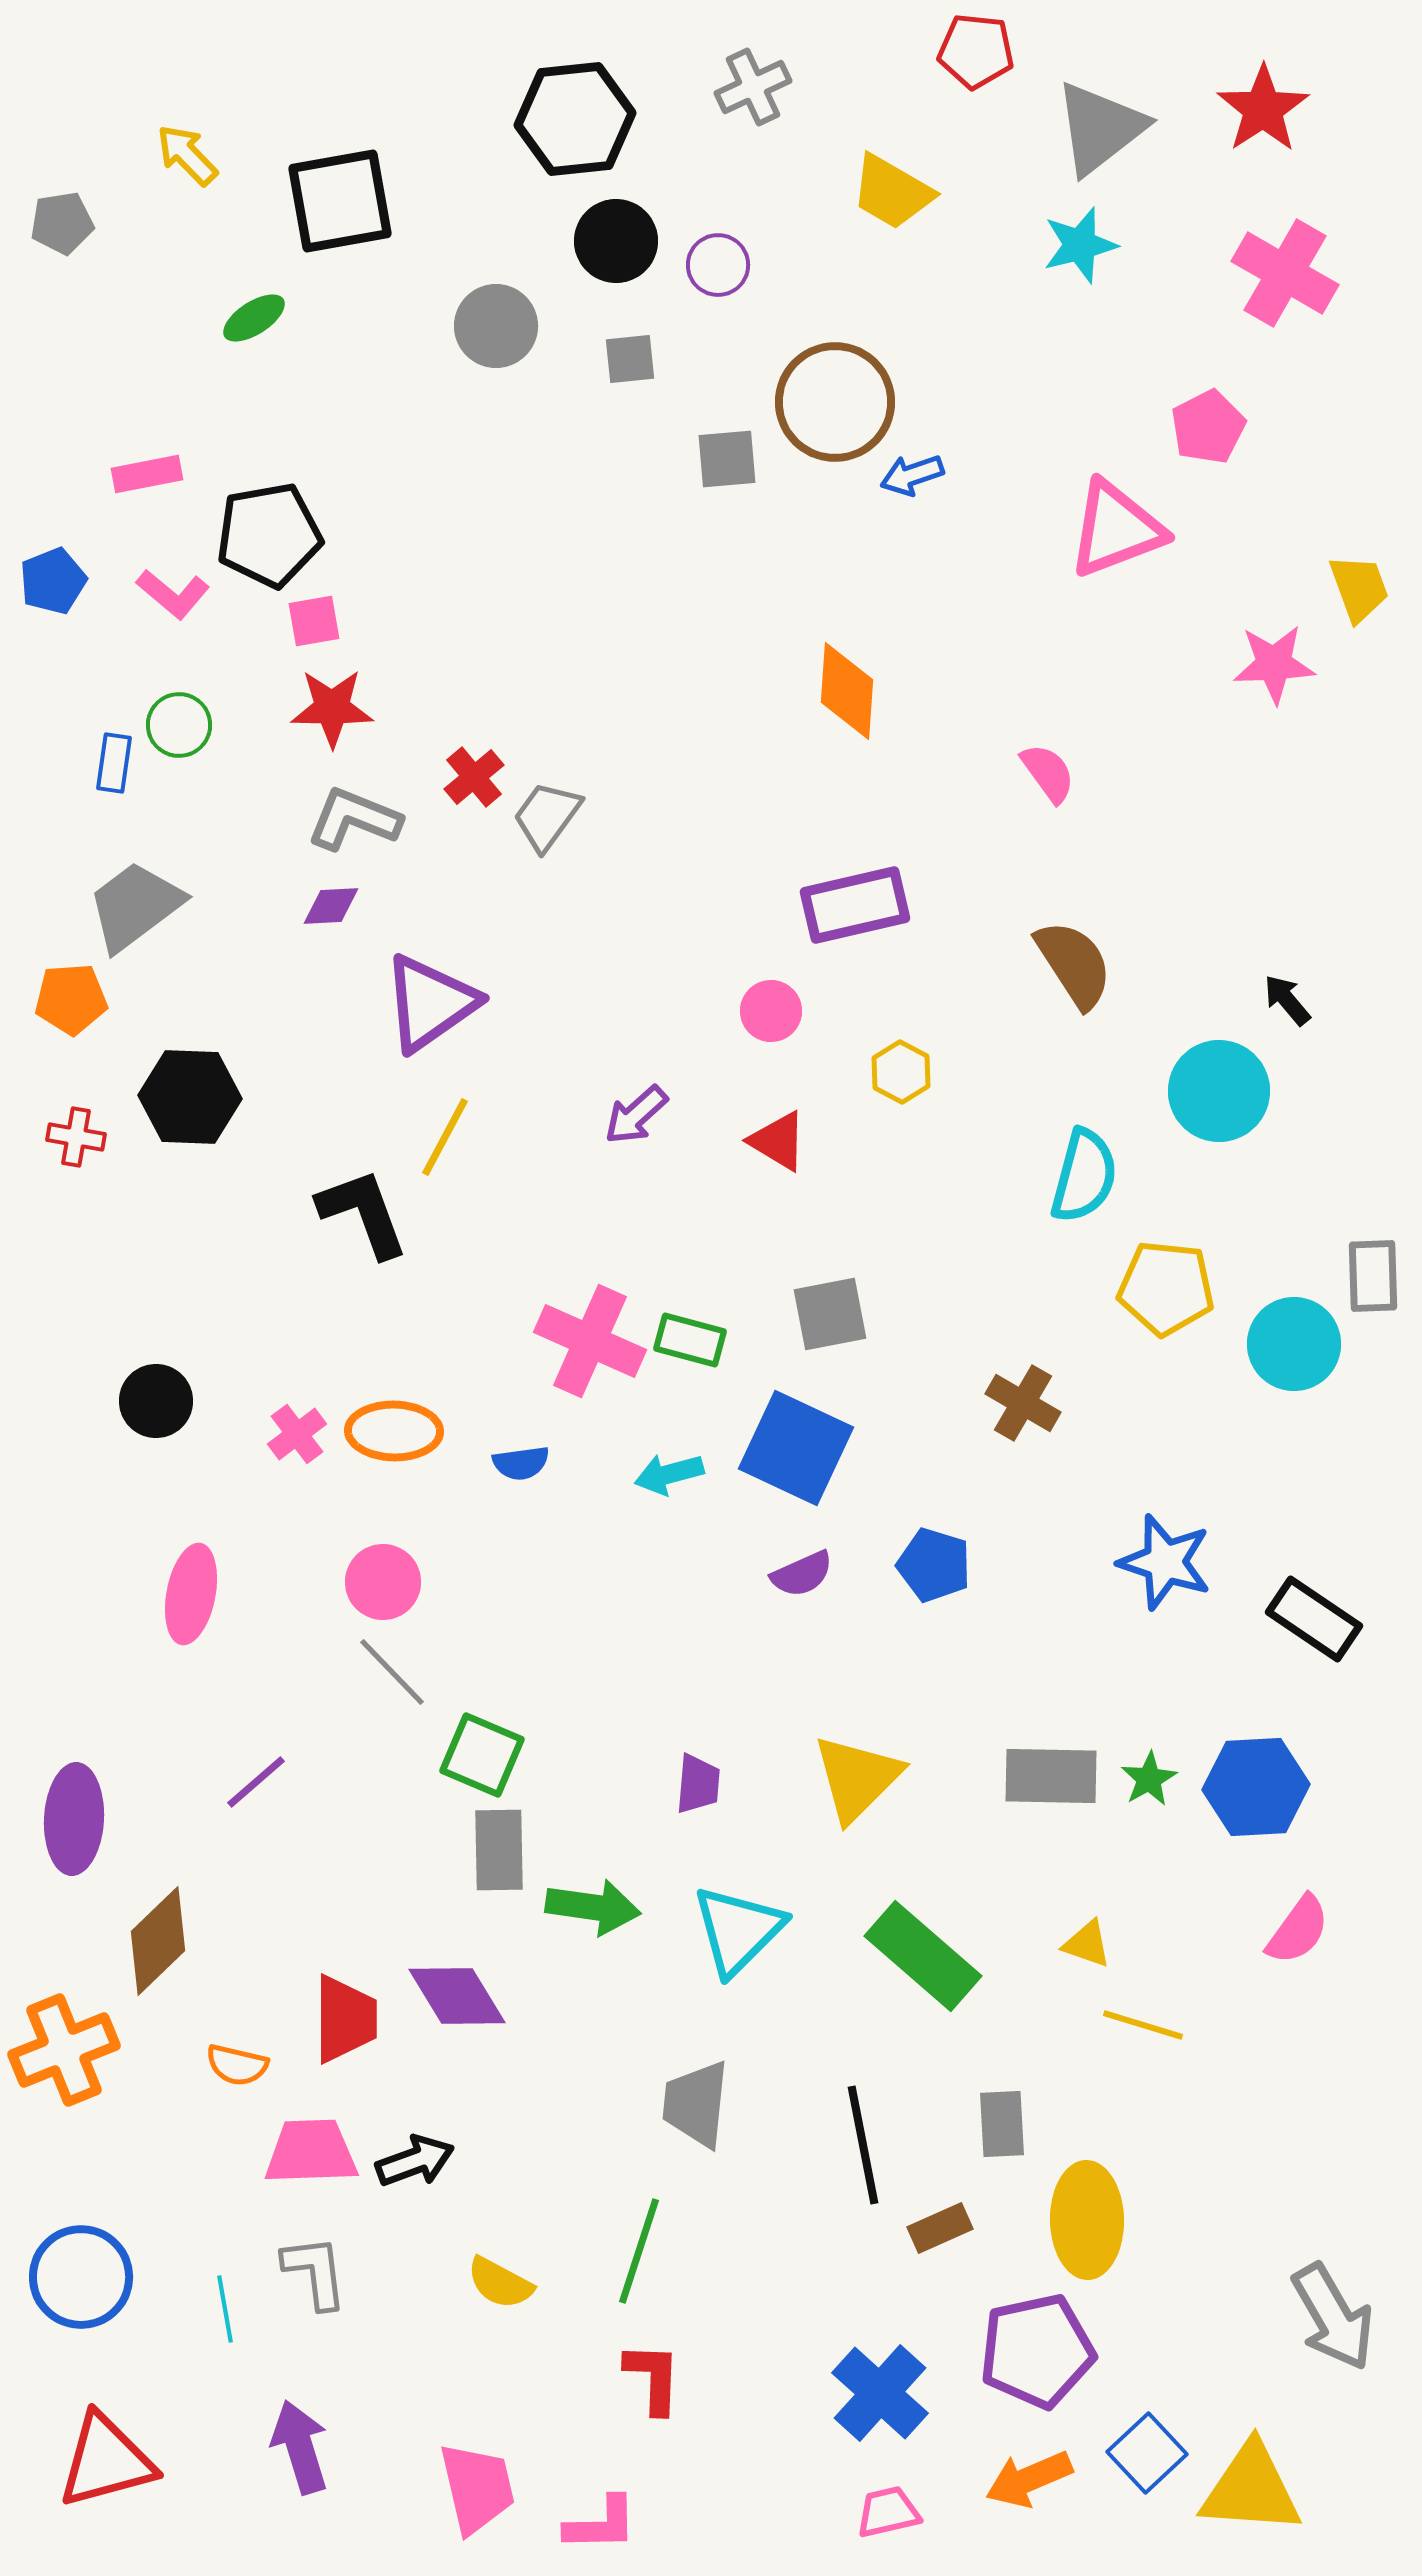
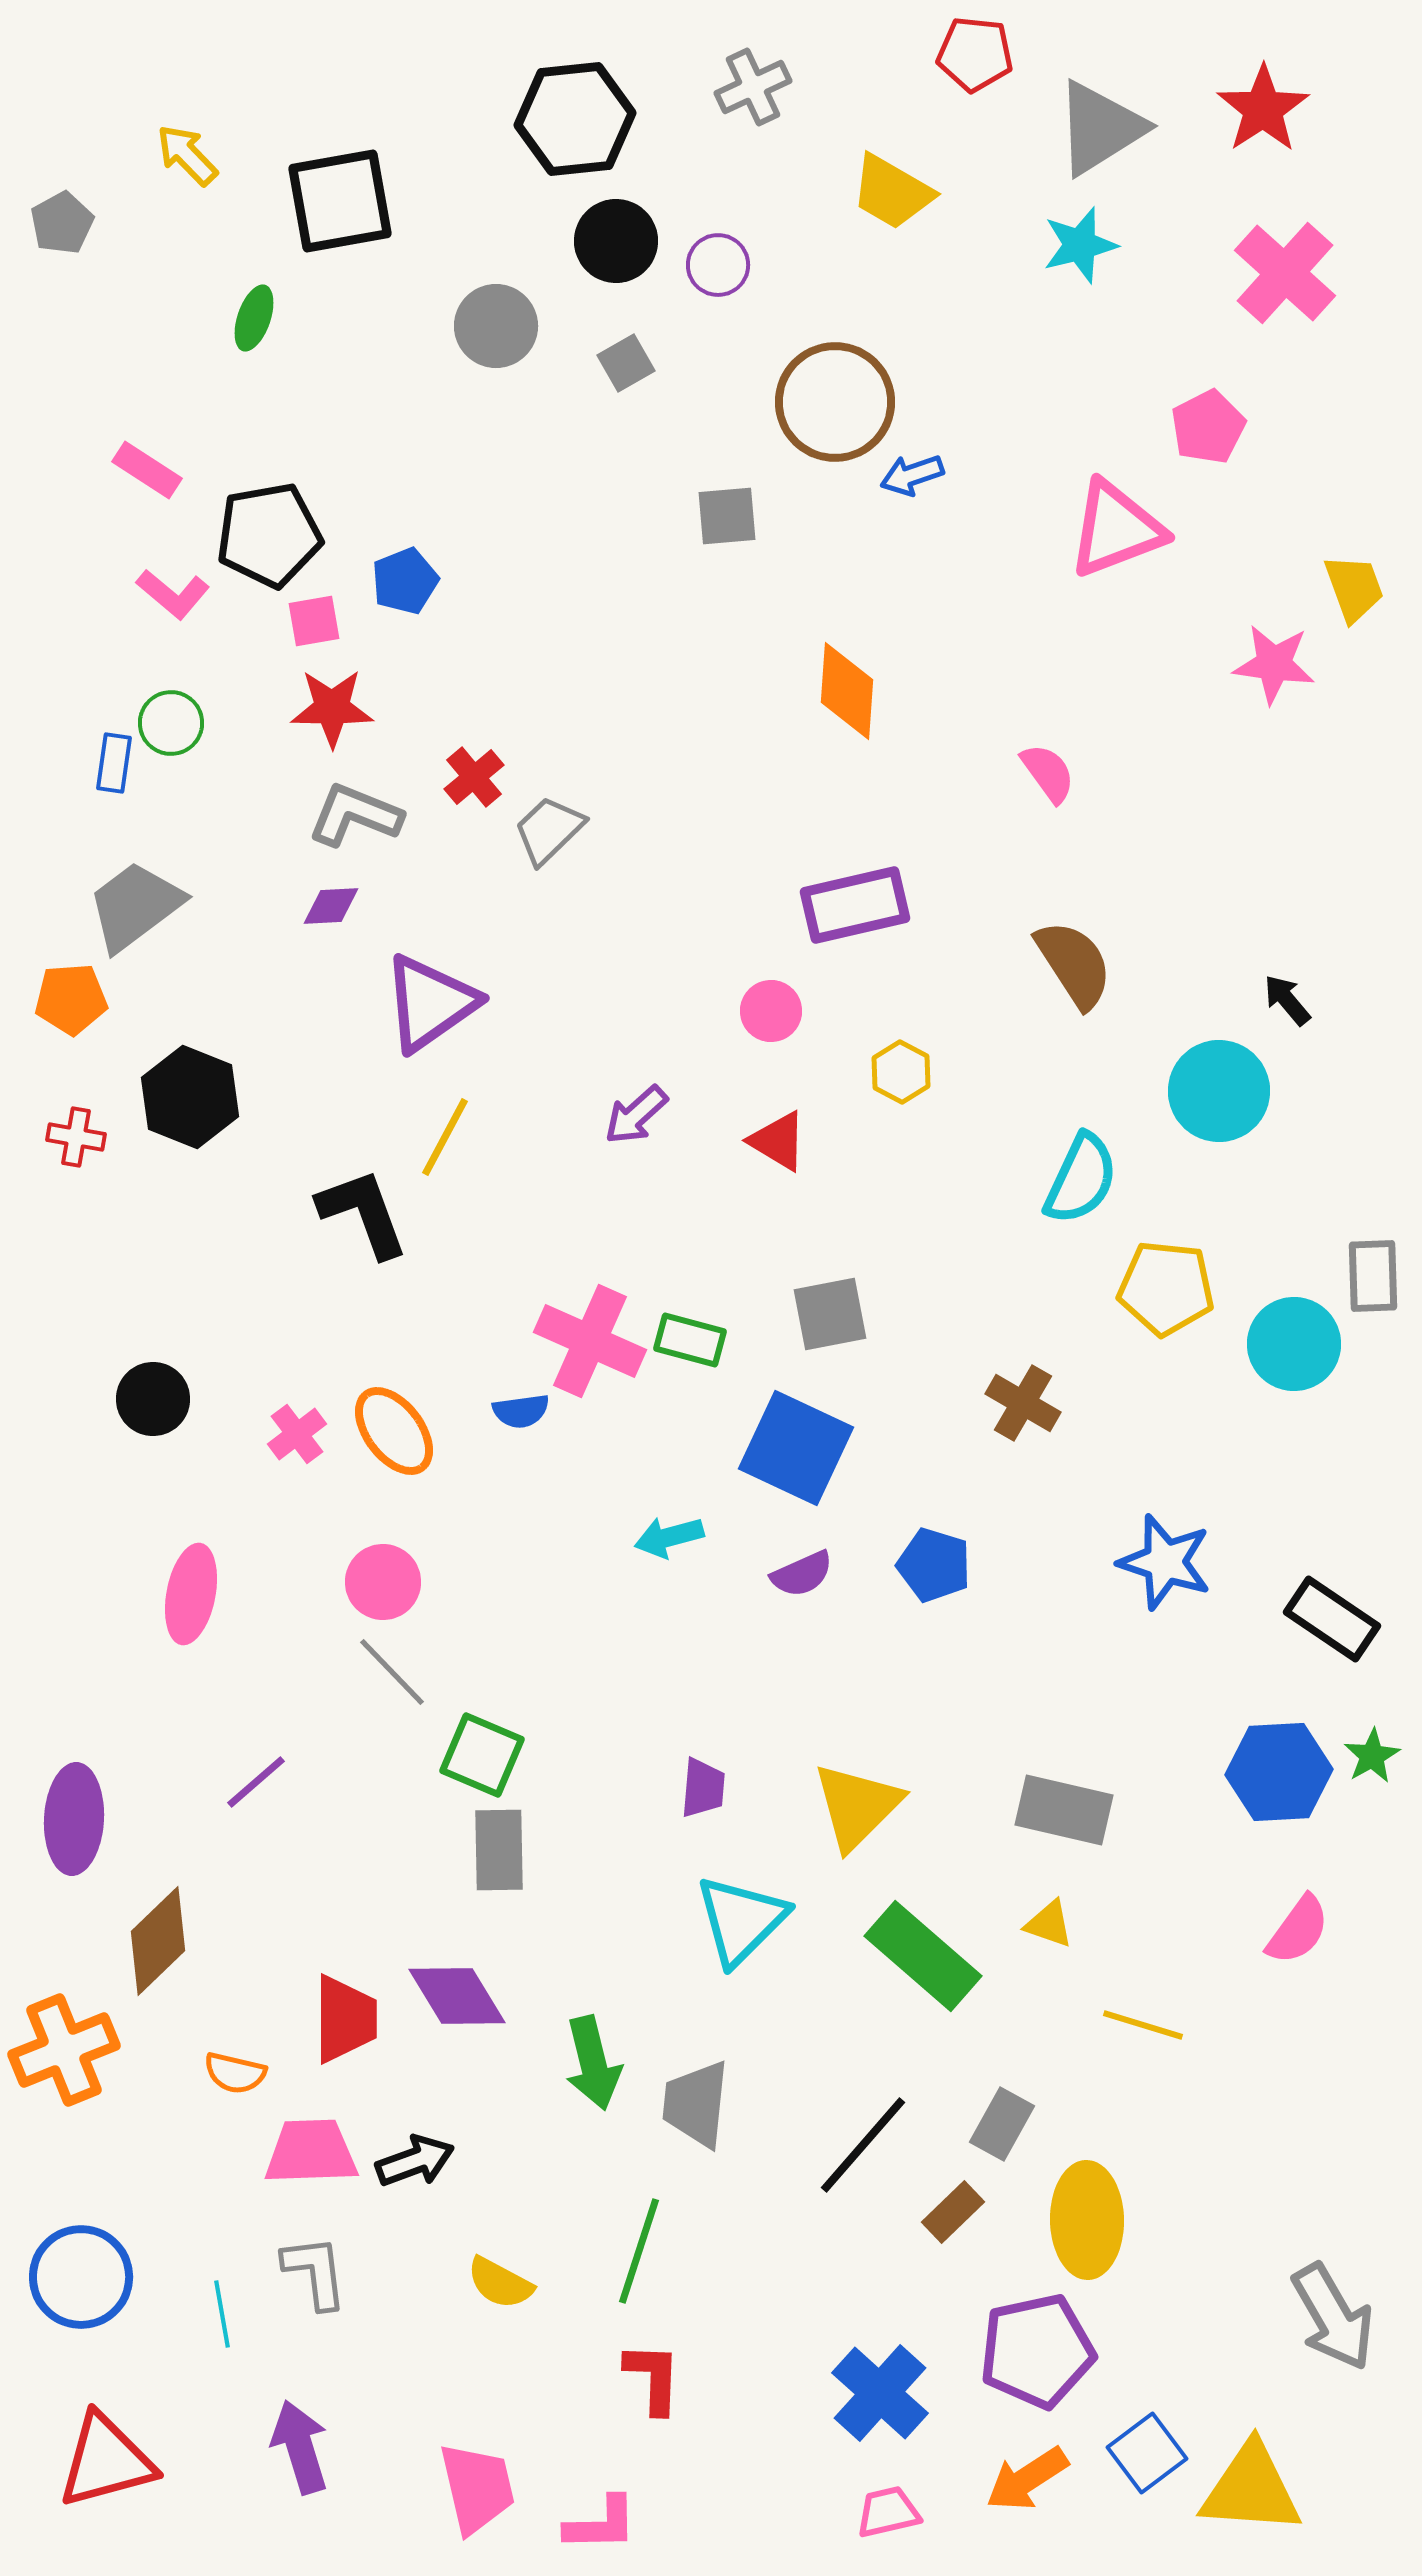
red pentagon at (976, 51): moved 1 px left, 3 px down
gray triangle at (1100, 128): rotated 6 degrees clockwise
gray pentagon at (62, 223): rotated 20 degrees counterclockwise
pink cross at (1285, 273): rotated 12 degrees clockwise
green ellipse at (254, 318): rotated 38 degrees counterclockwise
gray square at (630, 359): moved 4 px left, 4 px down; rotated 24 degrees counterclockwise
gray square at (727, 459): moved 57 px down
pink rectangle at (147, 474): moved 4 px up; rotated 44 degrees clockwise
blue pentagon at (53, 581): moved 352 px right
yellow trapezoid at (1359, 588): moved 5 px left
pink star at (1274, 664): rotated 10 degrees clockwise
green circle at (179, 725): moved 8 px left, 2 px up
gray trapezoid at (547, 816): moved 2 px right, 14 px down; rotated 10 degrees clockwise
gray L-shape at (354, 819): moved 1 px right, 4 px up
black hexagon at (190, 1097): rotated 20 degrees clockwise
cyan semicircle at (1084, 1176): moved 3 px left, 3 px down; rotated 10 degrees clockwise
black circle at (156, 1401): moved 3 px left, 2 px up
orange ellipse at (394, 1431): rotated 52 degrees clockwise
blue semicircle at (521, 1463): moved 52 px up
cyan arrow at (669, 1474): moved 63 px down
black rectangle at (1314, 1619): moved 18 px right
gray rectangle at (1051, 1776): moved 13 px right, 34 px down; rotated 12 degrees clockwise
yellow triangle at (857, 1778): moved 28 px down
green star at (1149, 1779): moved 223 px right, 23 px up
purple trapezoid at (698, 1784): moved 5 px right, 4 px down
blue hexagon at (1256, 1787): moved 23 px right, 15 px up
green arrow at (593, 1907): moved 156 px down; rotated 68 degrees clockwise
cyan triangle at (738, 1930): moved 3 px right, 10 px up
yellow triangle at (1087, 1944): moved 38 px left, 20 px up
orange semicircle at (237, 2065): moved 2 px left, 8 px down
gray rectangle at (1002, 2124): rotated 32 degrees clockwise
black line at (863, 2145): rotated 52 degrees clockwise
brown rectangle at (940, 2228): moved 13 px right, 16 px up; rotated 20 degrees counterclockwise
cyan line at (225, 2309): moved 3 px left, 5 px down
blue square at (1147, 2453): rotated 6 degrees clockwise
orange arrow at (1029, 2479): moved 2 px left; rotated 10 degrees counterclockwise
